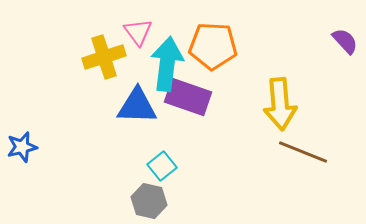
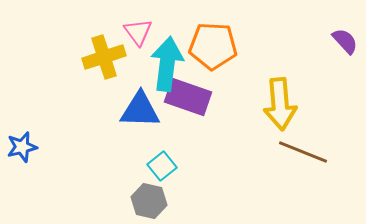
blue triangle: moved 3 px right, 4 px down
